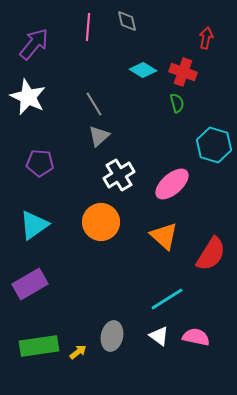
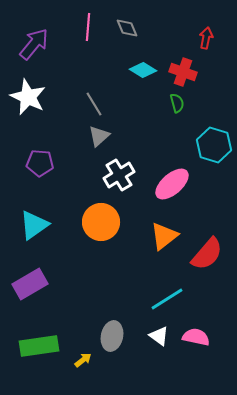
gray diamond: moved 7 px down; rotated 10 degrees counterclockwise
orange triangle: rotated 40 degrees clockwise
red semicircle: moved 4 px left; rotated 9 degrees clockwise
yellow arrow: moved 5 px right, 8 px down
